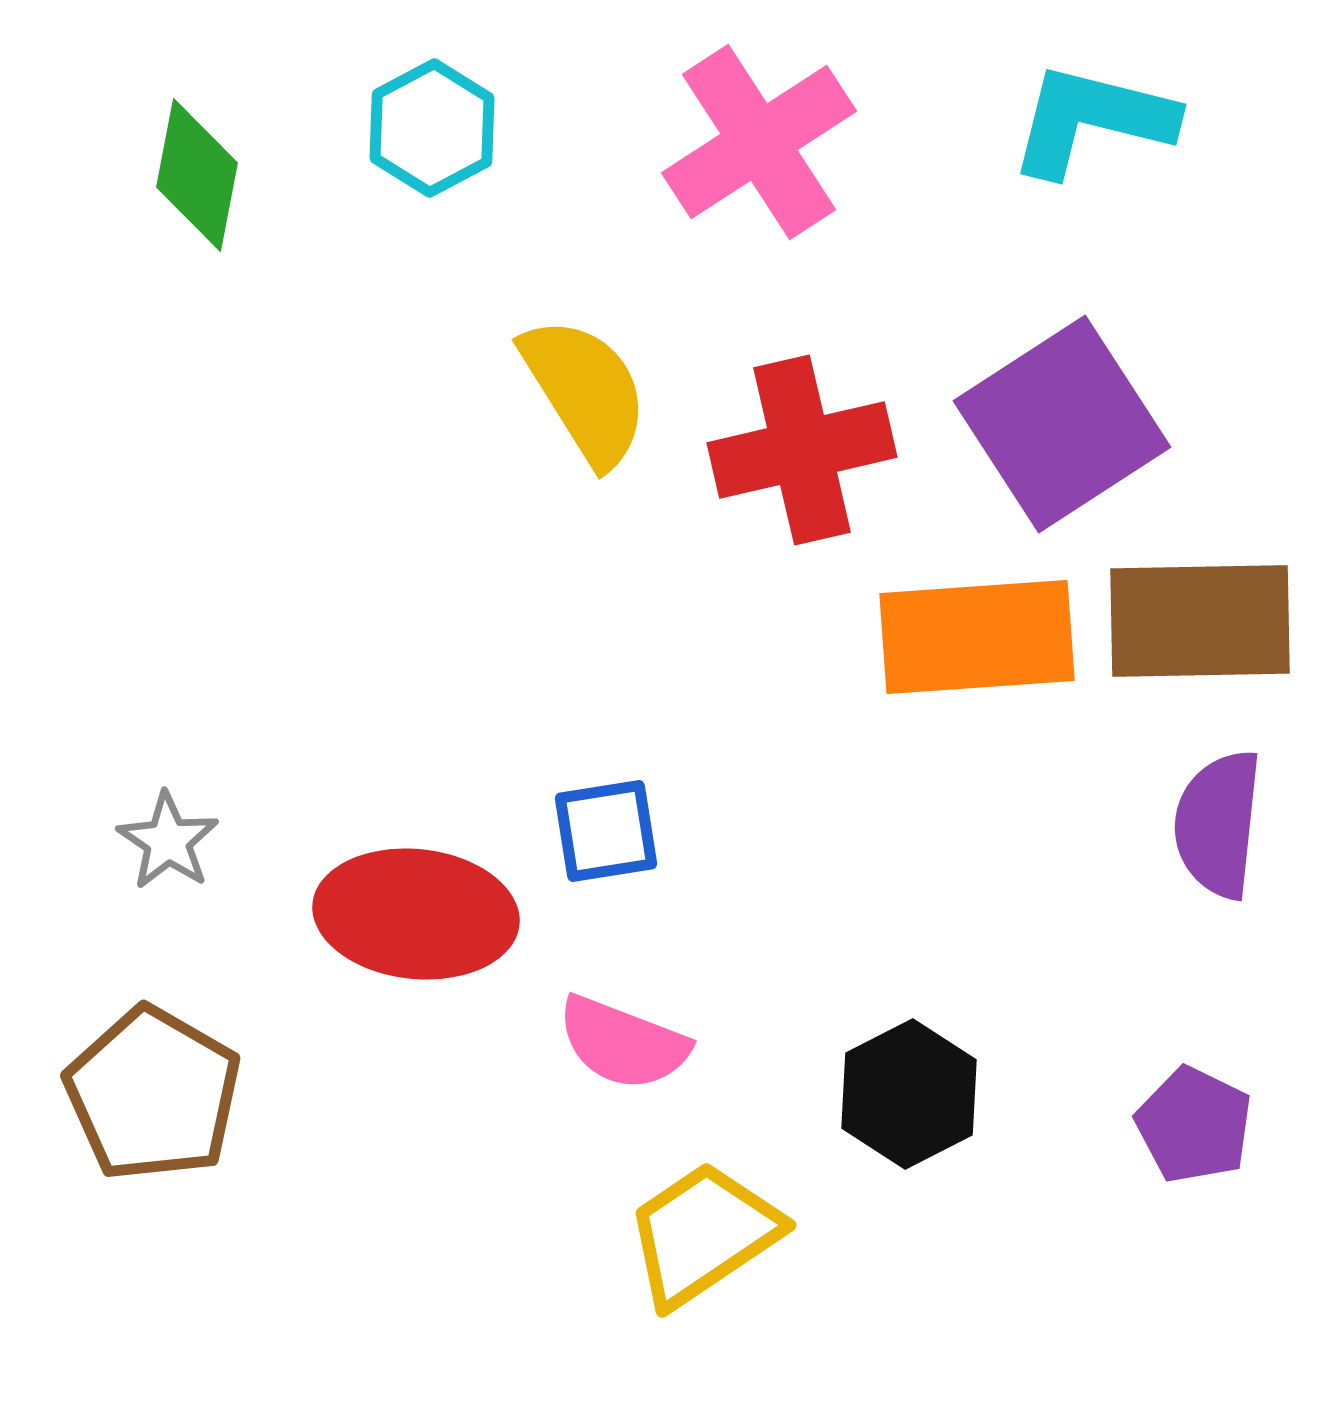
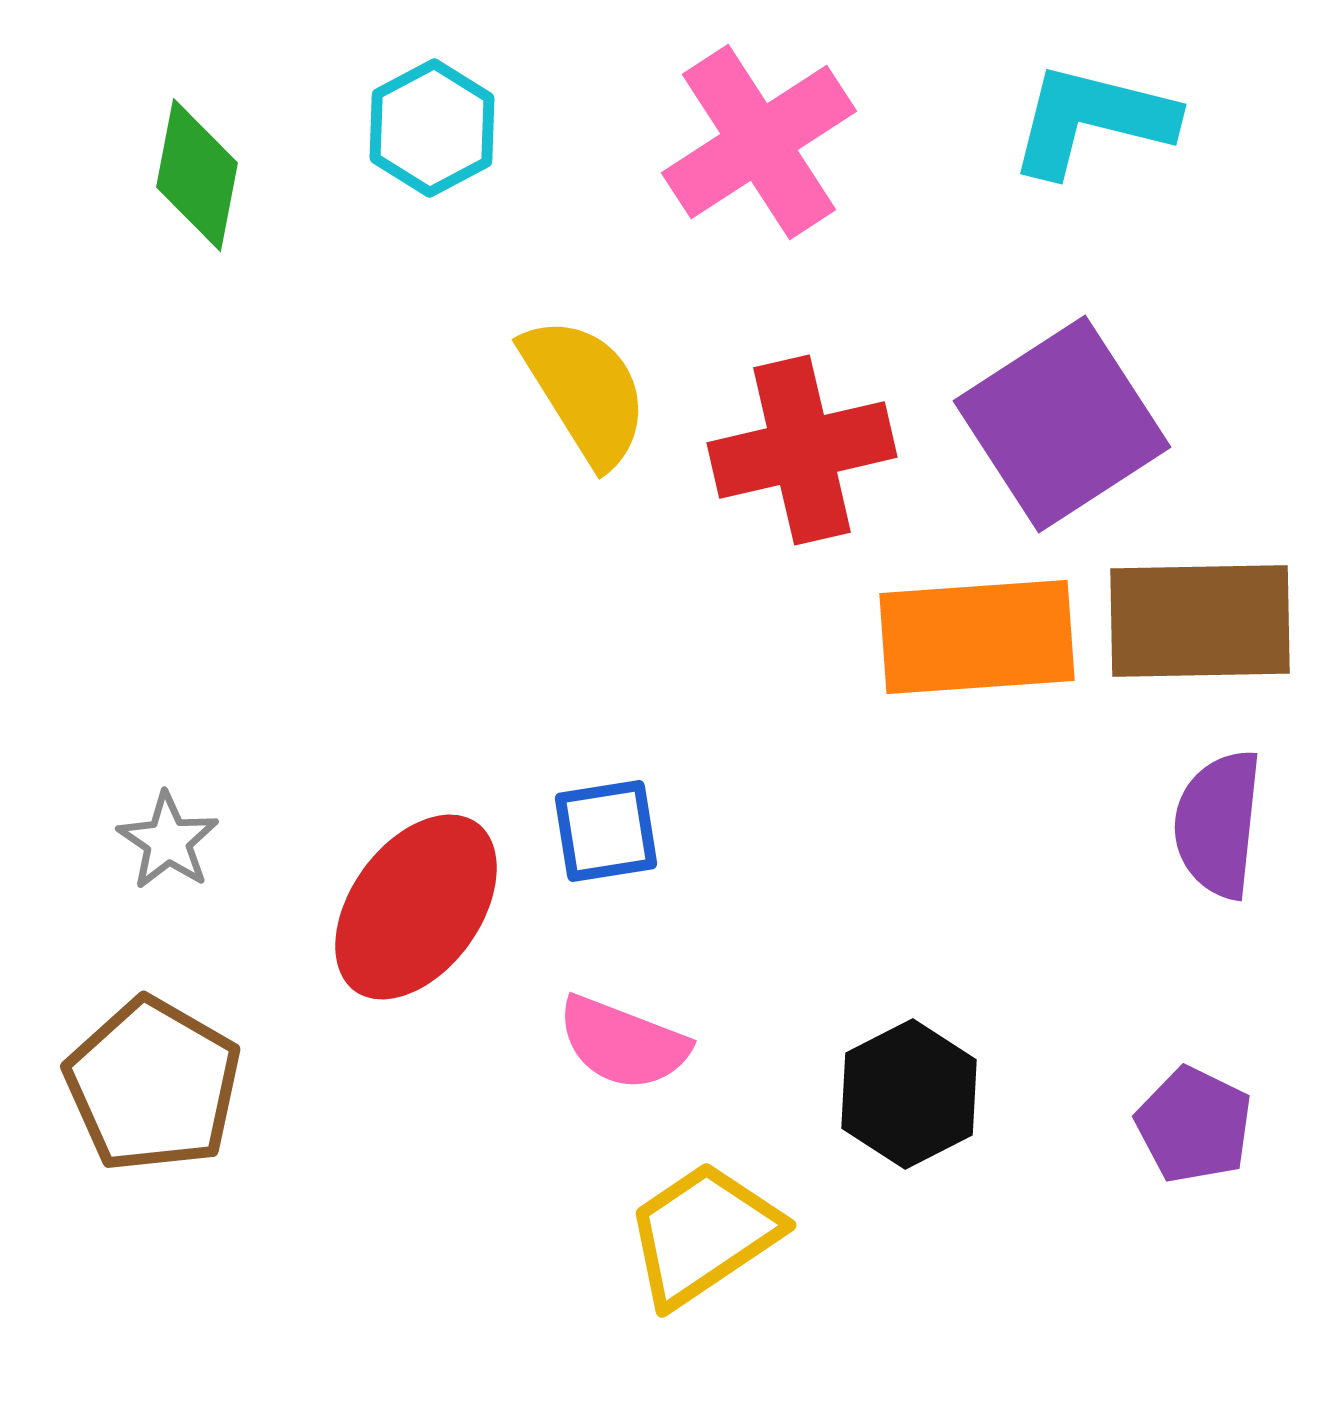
red ellipse: moved 7 px up; rotated 60 degrees counterclockwise
brown pentagon: moved 9 px up
